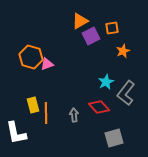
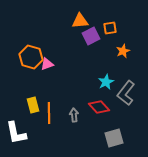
orange triangle: rotated 24 degrees clockwise
orange square: moved 2 px left
orange line: moved 3 px right
